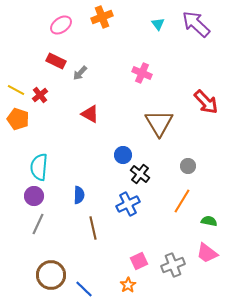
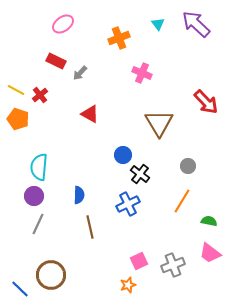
orange cross: moved 17 px right, 21 px down
pink ellipse: moved 2 px right, 1 px up
brown line: moved 3 px left, 1 px up
pink trapezoid: moved 3 px right
orange star: rotated 14 degrees clockwise
blue line: moved 64 px left
